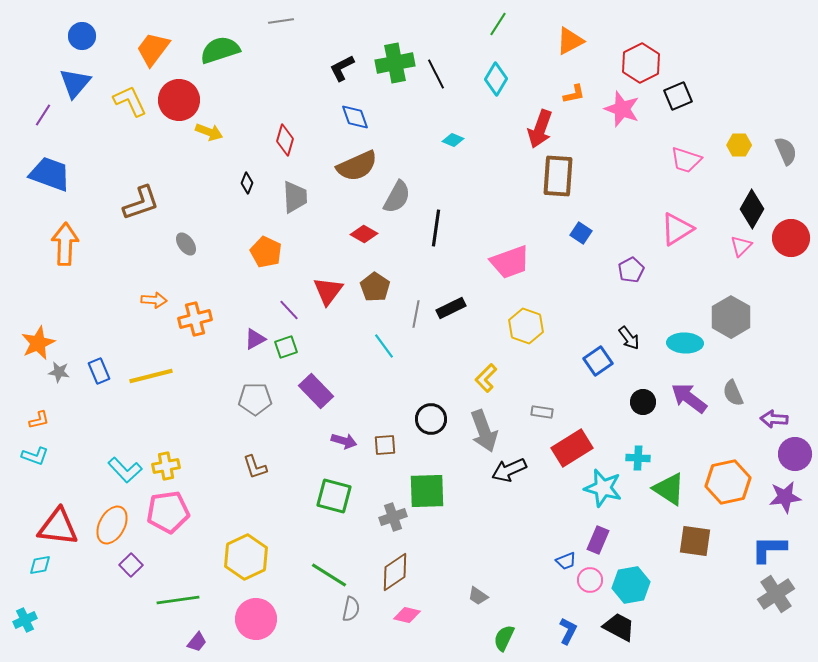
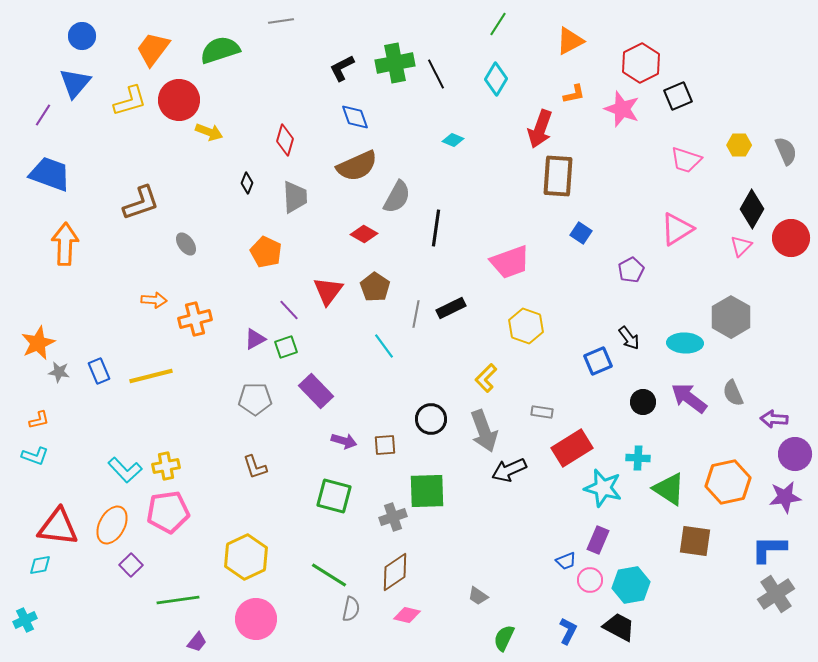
yellow L-shape at (130, 101): rotated 99 degrees clockwise
blue square at (598, 361): rotated 12 degrees clockwise
